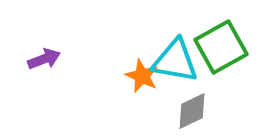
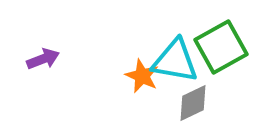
purple arrow: moved 1 px left
gray diamond: moved 1 px right, 8 px up
